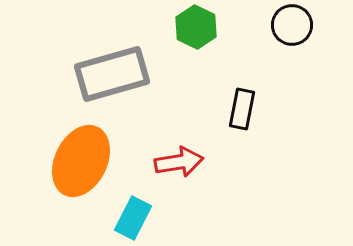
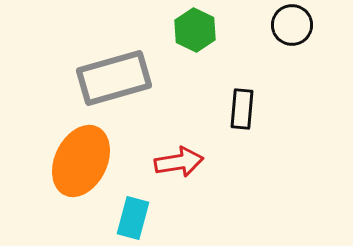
green hexagon: moved 1 px left, 3 px down
gray rectangle: moved 2 px right, 4 px down
black rectangle: rotated 6 degrees counterclockwise
cyan rectangle: rotated 12 degrees counterclockwise
